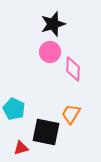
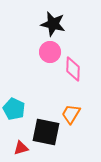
black star: rotated 30 degrees clockwise
